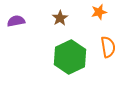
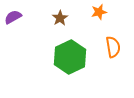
purple semicircle: moved 3 px left, 4 px up; rotated 18 degrees counterclockwise
orange semicircle: moved 5 px right
